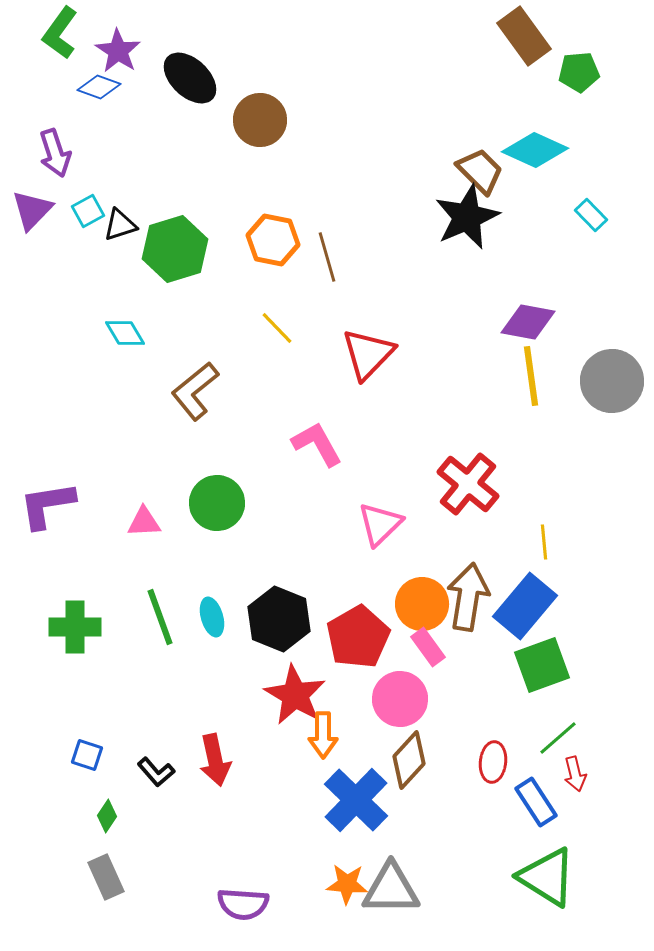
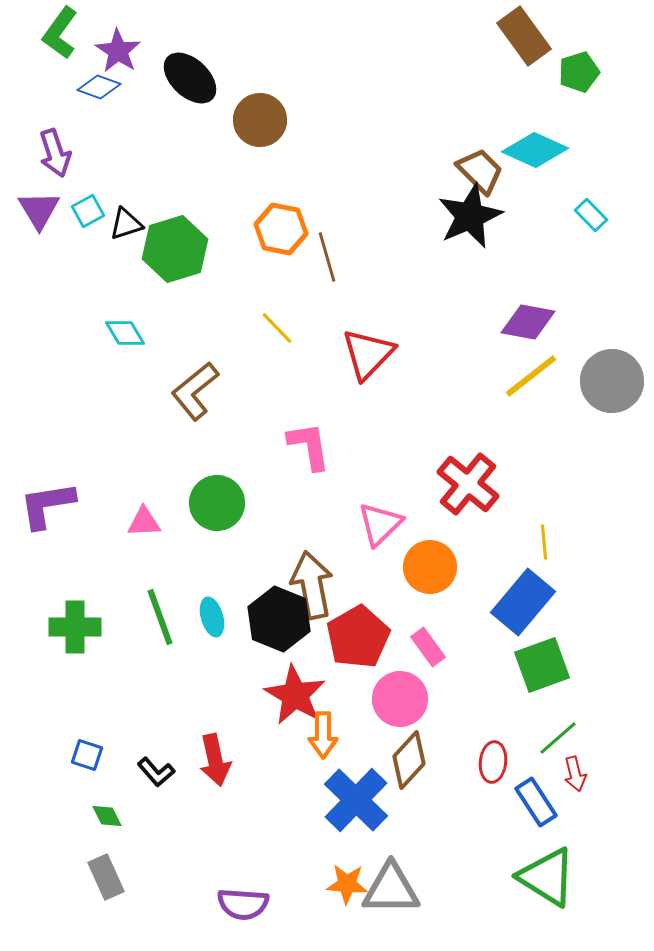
green pentagon at (579, 72): rotated 12 degrees counterclockwise
purple triangle at (32, 210): moved 7 px right; rotated 15 degrees counterclockwise
black star at (467, 217): moved 3 px right, 1 px up
black triangle at (120, 225): moved 6 px right, 1 px up
orange hexagon at (273, 240): moved 8 px right, 11 px up
yellow line at (531, 376): rotated 60 degrees clockwise
pink L-shape at (317, 444): moved 8 px left, 2 px down; rotated 20 degrees clockwise
brown arrow at (468, 597): moved 156 px left, 12 px up; rotated 20 degrees counterclockwise
orange circle at (422, 604): moved 8 px right, 37 px up
blue rectangle at (525, 606): moved 2 px left, 4 px up
green diamond at (107, 816): rotated 60 degrees counterclockwise
